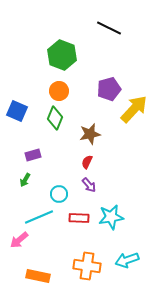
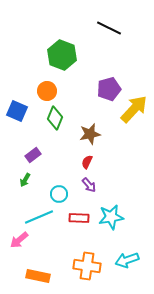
orange circle: moved 12 px left
purple rectangle: rotated 21 degrees counterclockwise
